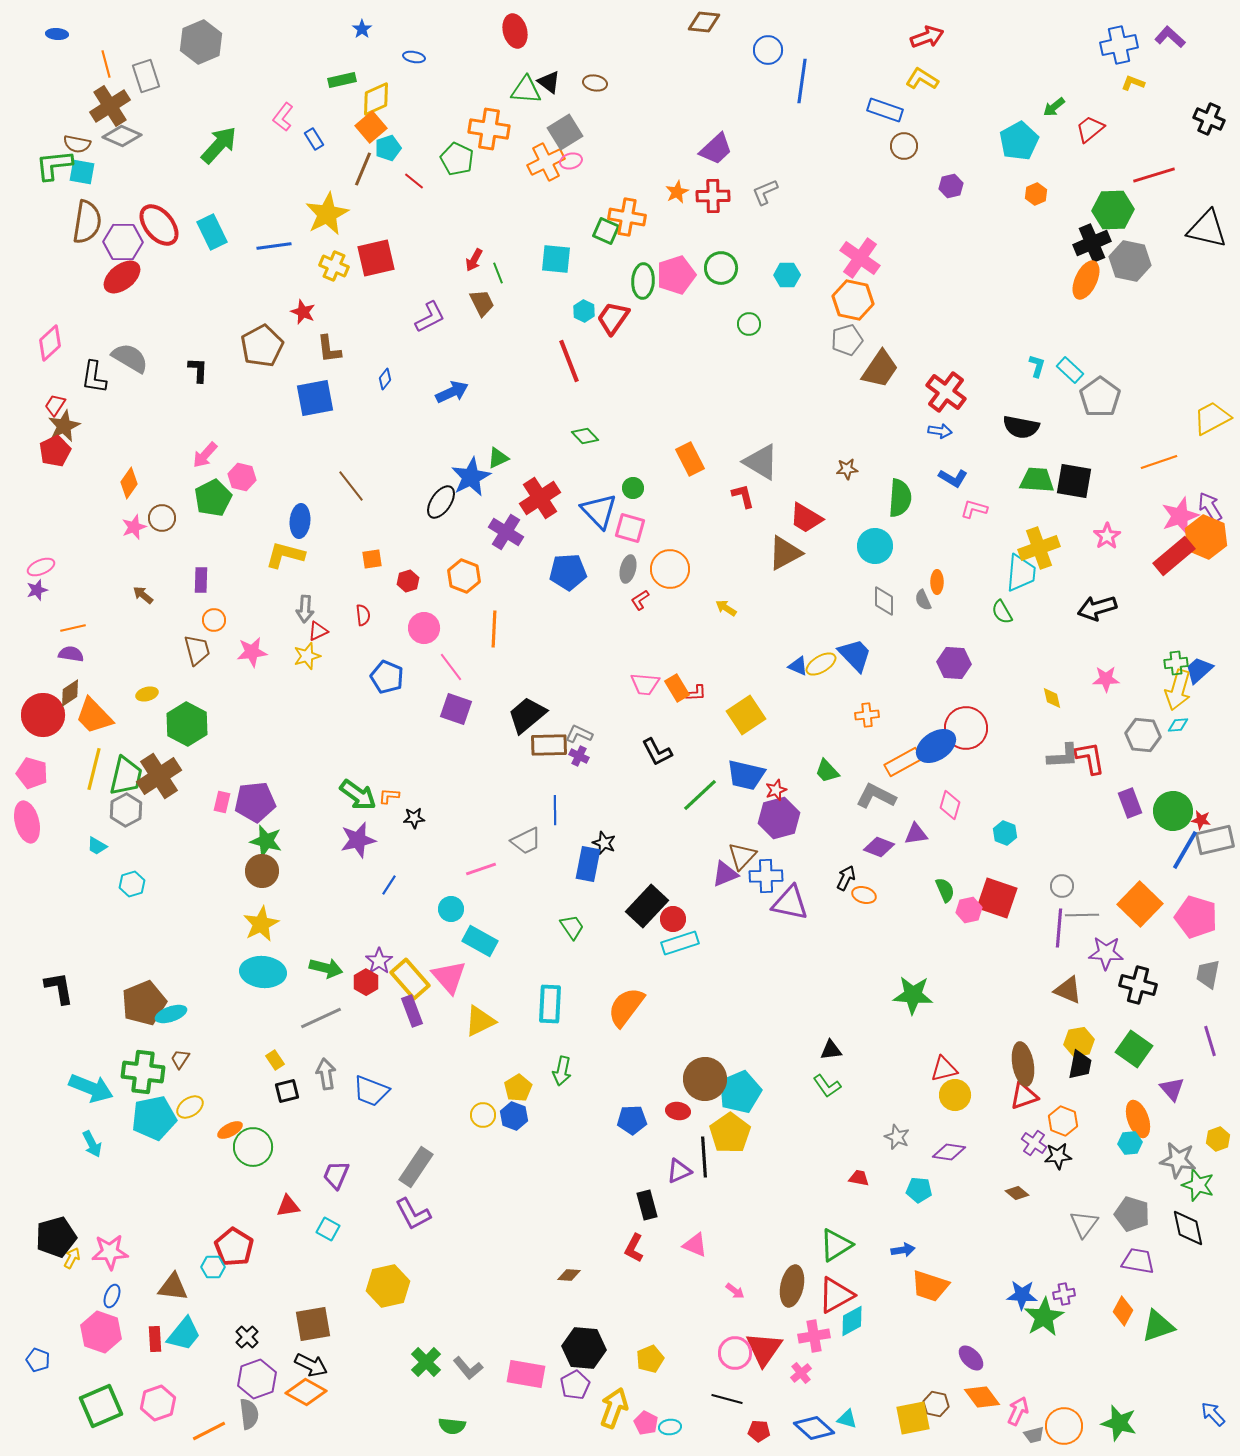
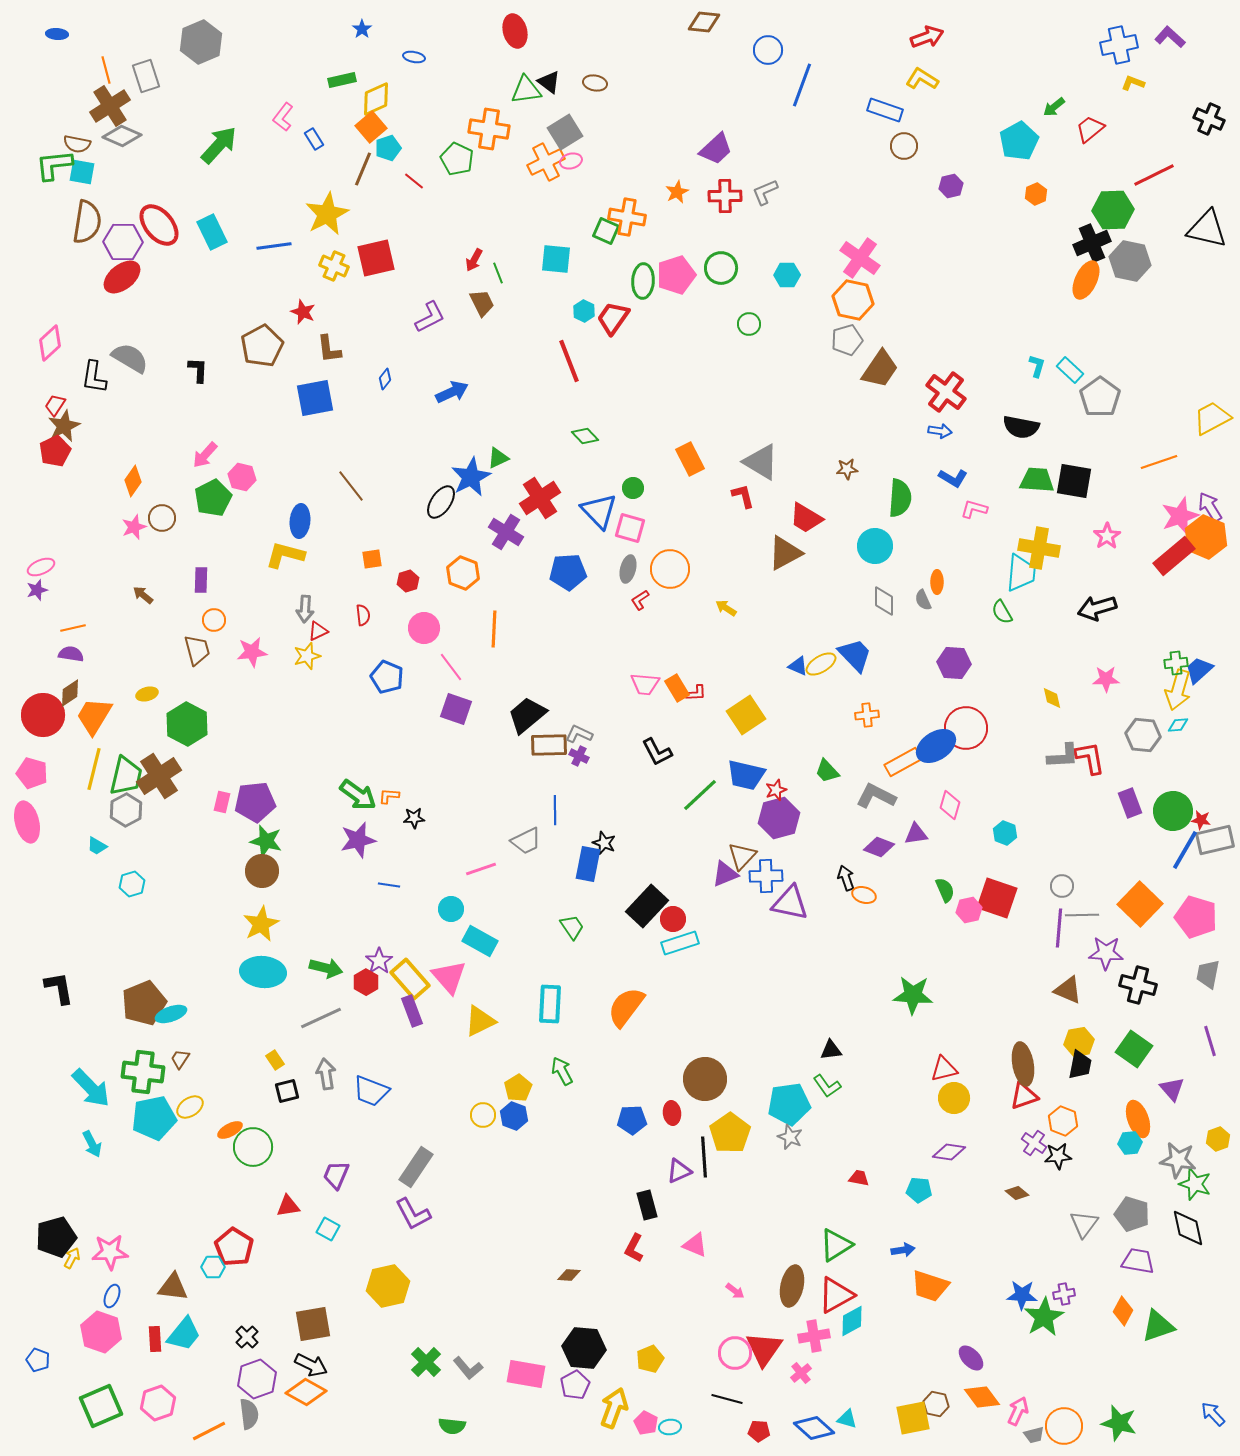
orange line at (106, 64): moved 6 px down
blue line at (802, 81): moved 4 px down; rotated 12 degrees clockwise
green triangle at (526, 90): rotated 12 degrees counterclockwise
red line at (1154, 175): rotated 9 degrees counterclockwise
red cross at (713, 196): moved 12 px right
orange diamond at (129, 483): moved 4 px right, 2 px up
yellow cross at (1039, 548): rotated 30 degrees clockwise
orange hexagon at (464, 576): moved 1 px left, 3 px up
orange trapezoid at (94, 716): rotated 75 degrees clockwise
black arrow at (846, 878): rotated 45 degrees counterclockwise
blue line at (389, 885): rotated 65 degrees clockwise
green arrow at (562, 1071): rotated 140 degrees clockwise
cyan arrow at (91, 1088): rotated 24 degrees clockwise
cyan pentagon at (740, 1092): moved 49 px right, 12 px down; rotated 15 degrees clockwise
yellow circle at (955, 1095): moved 1 px left, 3 px down
red ellipse at (678, 1111): moved 6 px left, 2 px down; rotated 75 degrees clockwise
gray star at (897, 1137): moved 107 px left
green star at (1198, 1185): moved 3 px left, 1 px up
